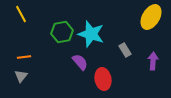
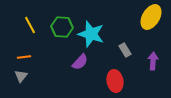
yellow line: moved 9 px right, 11 px down
green hexagon: moved 5 px up; rotated 15 degrees clockwise
purple semicircle: rotated 84 degrees clockwise
red ellipse: moved 12 px right, 2 px down
